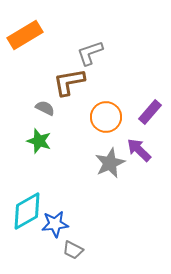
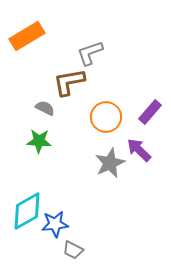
orange rectangle: moved 2 px right, 1 px down
green star: rotated 15 degrees counterclockwise
